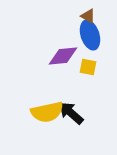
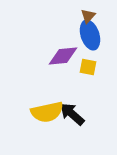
brown triangle: rotated 42 degrees clockwise
black arrow: moved 1 px right, 1 px down
